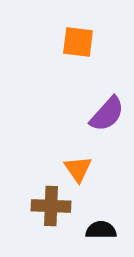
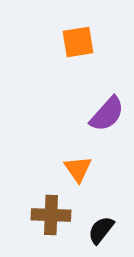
orange square: rotated 16 degrees counterclockwise
brown cross: moved 9 px down
black semicircle: rotated 52 degrees counterclockwise
